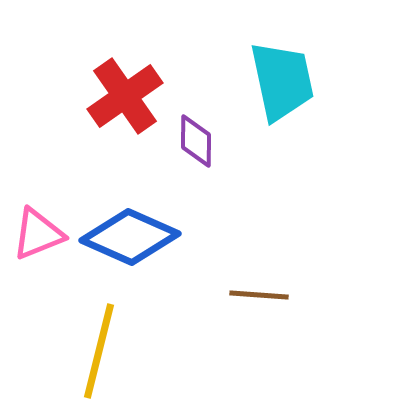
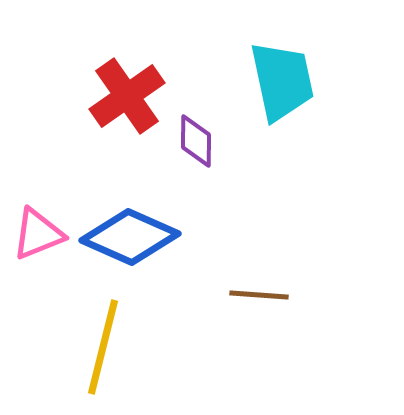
red cross: moved 2 px right
yellow line: moved 4 px right, 4 px up
